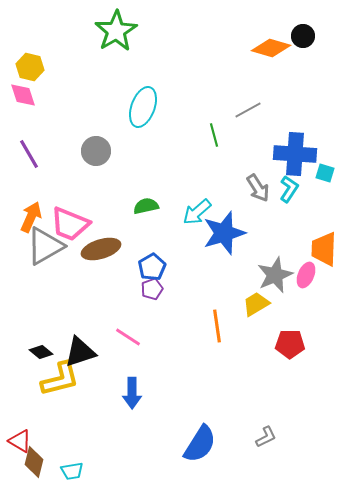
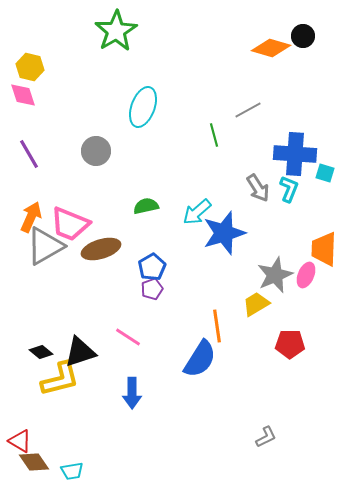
cyan L-shape: rotated 12 degrees counterclockwise
blue semicircle: moved 85 px up
brown diamond: rotated 48 degrees counterclockwise
